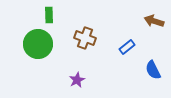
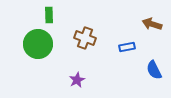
brown arrow: moved 2 px left, 3 px down
blue rectangle: rotated 28 degrees clockwise
blue semicircle: moved 1 px right
